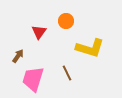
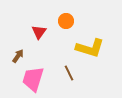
brown line: moved 2 px right
